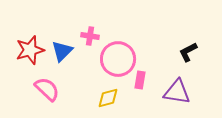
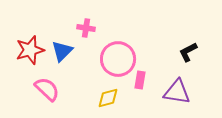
pink cross: moved 4 px left, 8 px up
